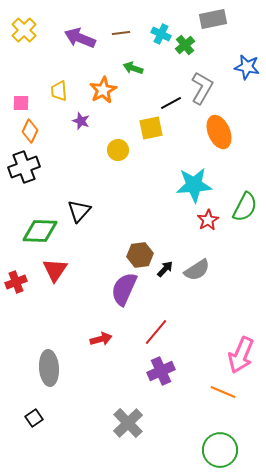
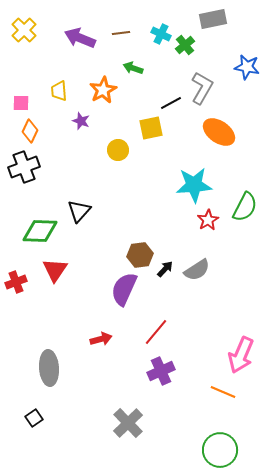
orange ellipse: rotated 32 degrees counterclockwise
